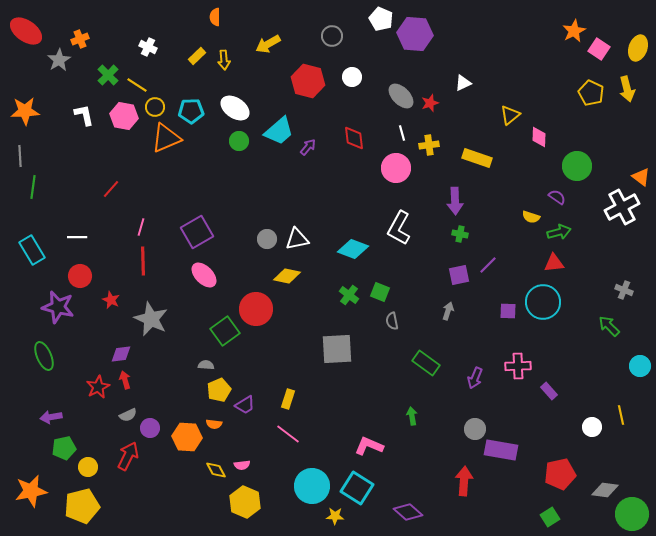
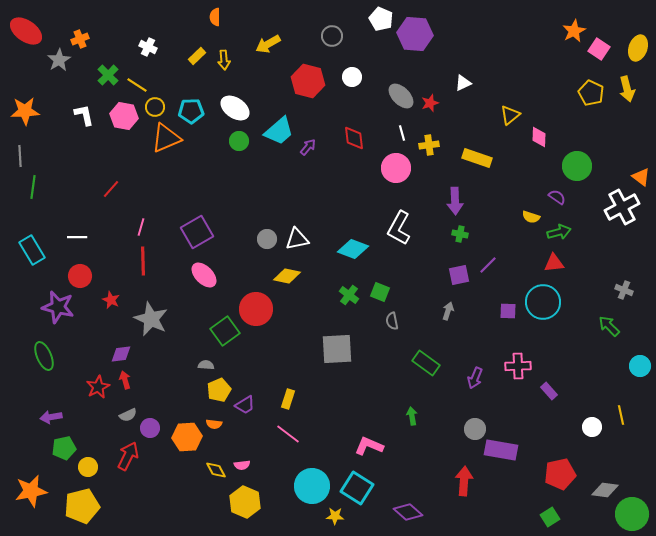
orange hexagon at (187, 437): rotated 8 degrees counterclockwise
